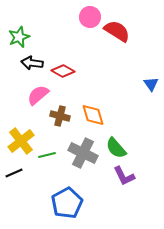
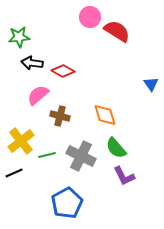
green star: rotated 15 degrees clockwise
orange diamond: moved 12 px right
gray cross: moved 2 px left, 3 px down
